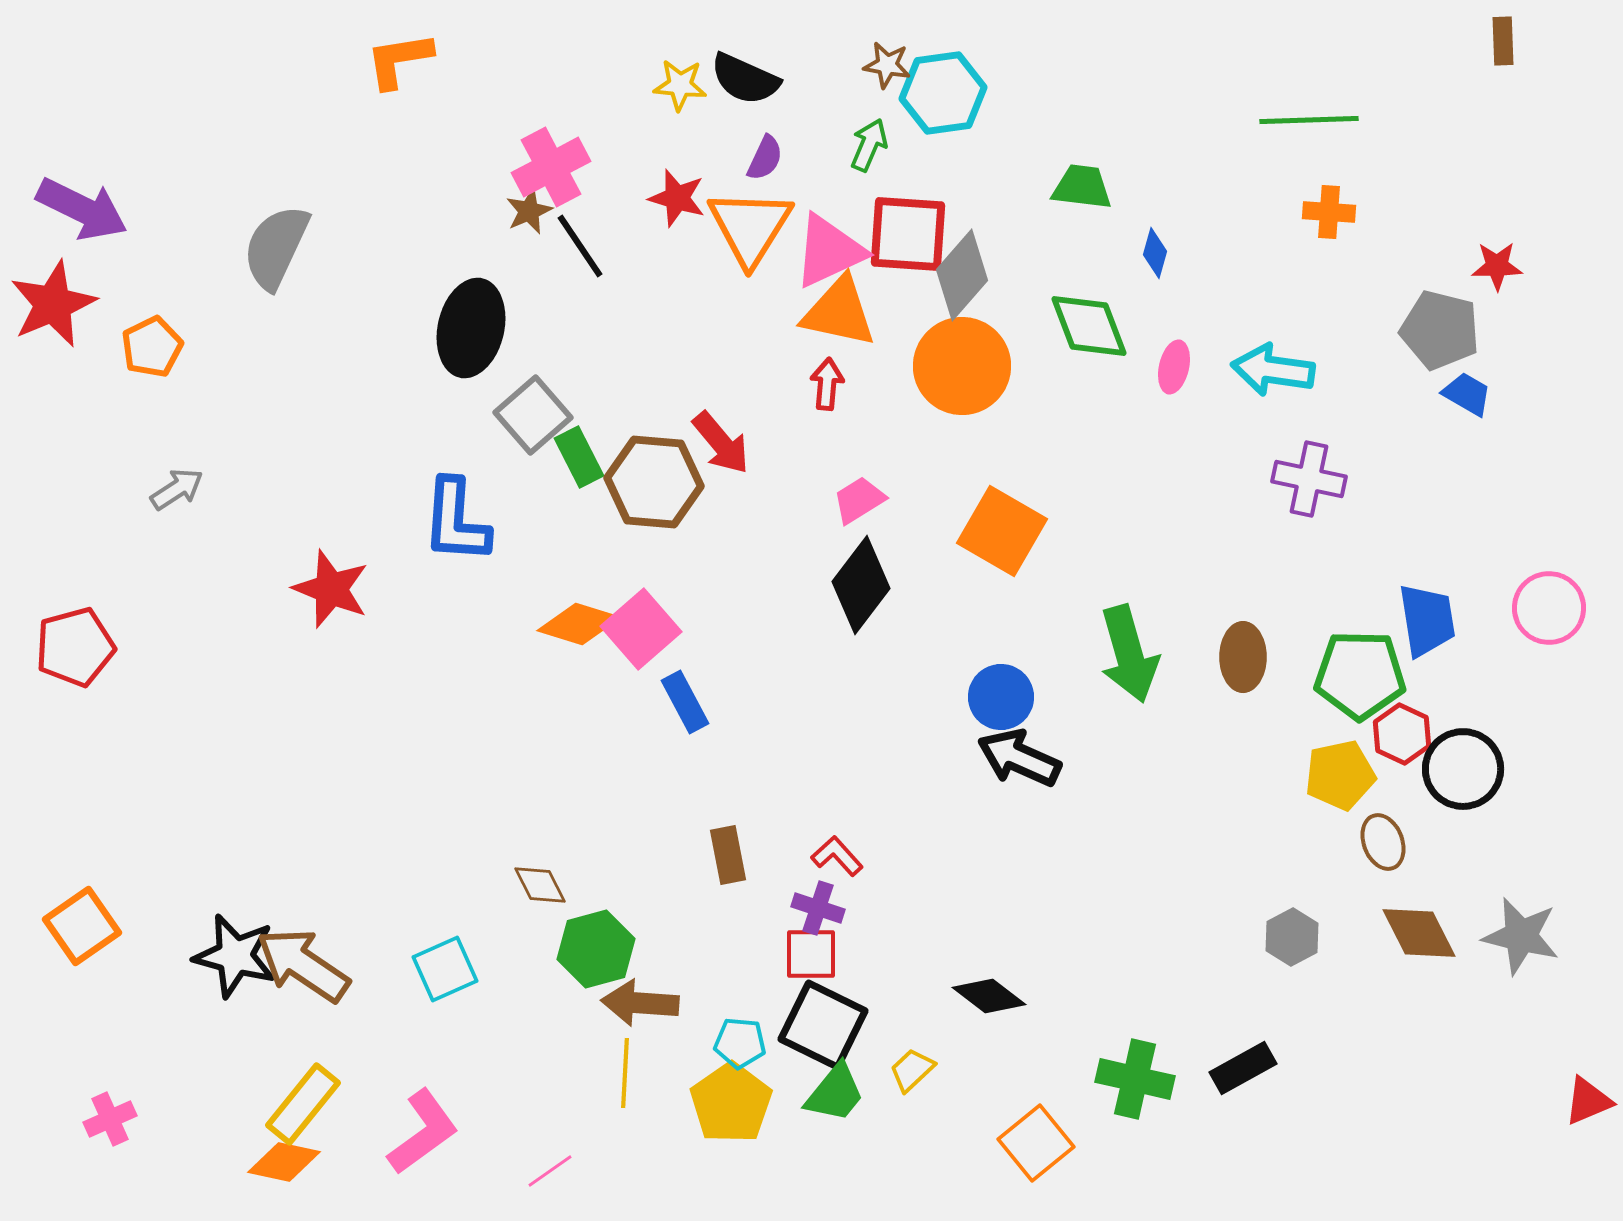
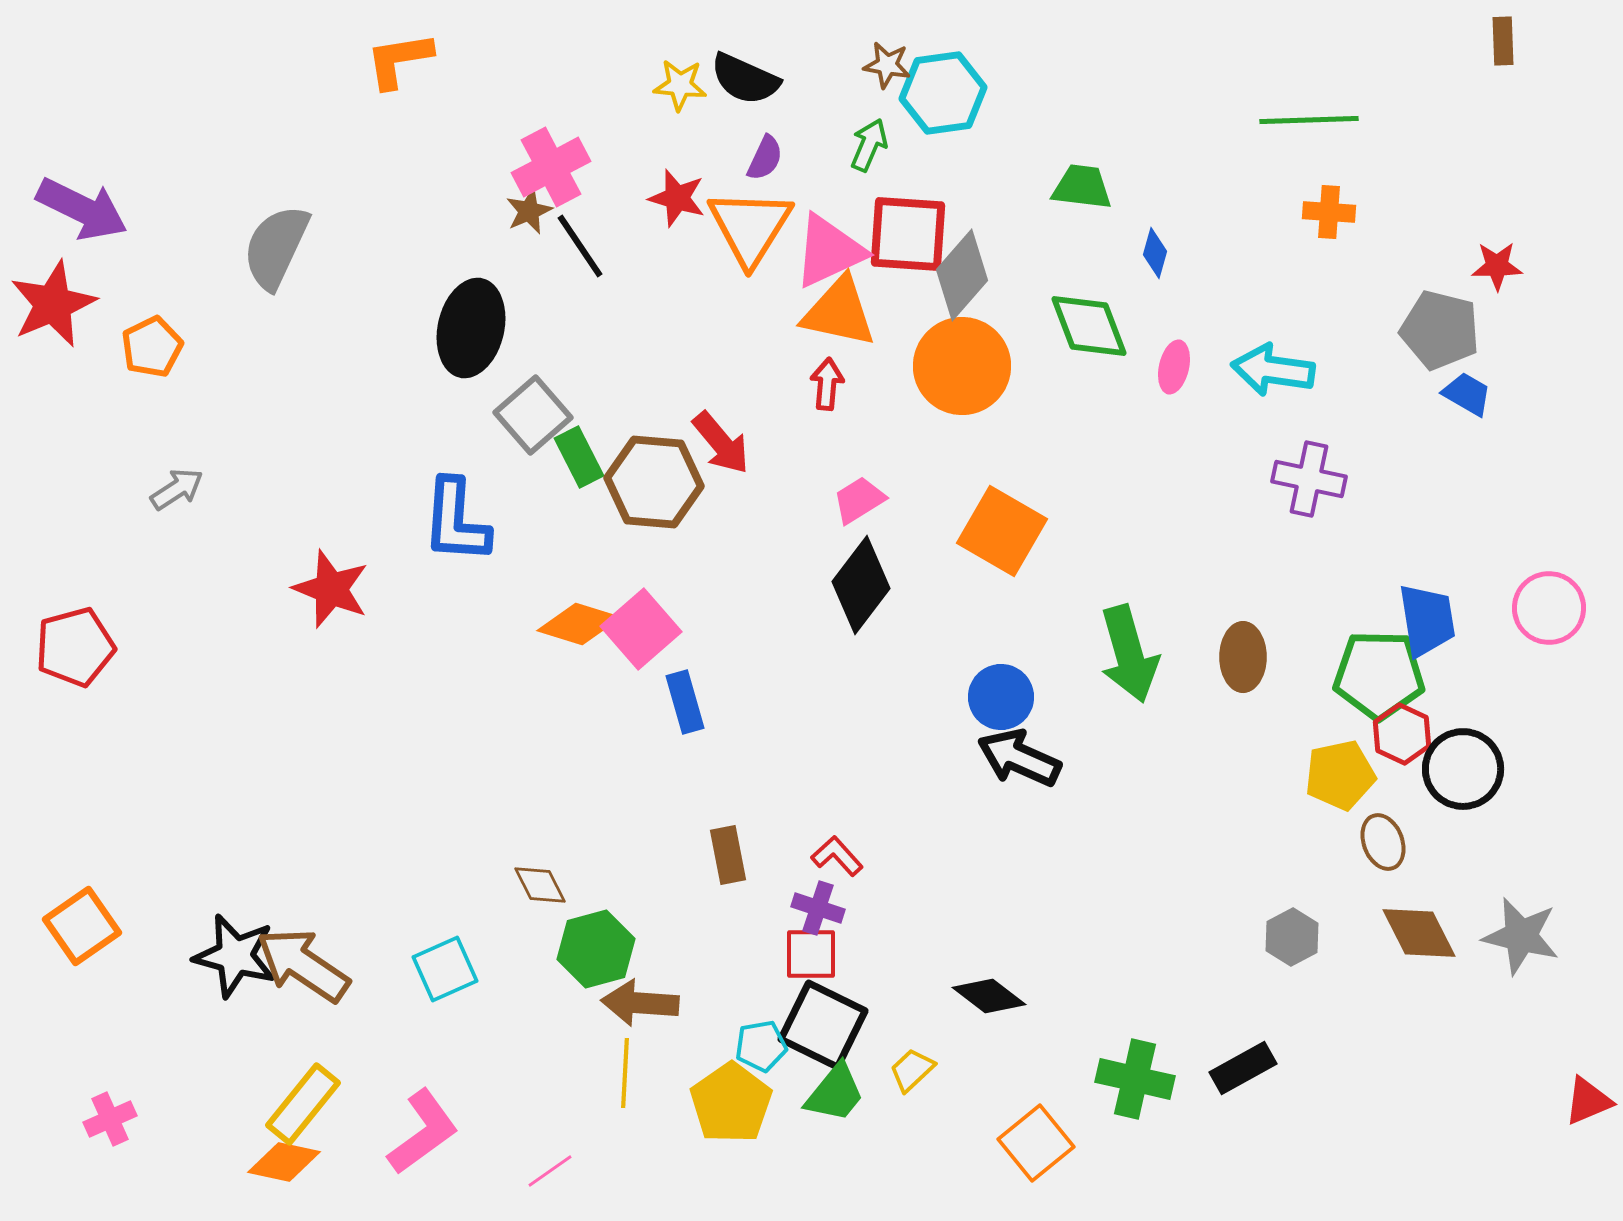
green pentagon at (1360, 675): moved 19 px right
blue rectangle at (685, 702): rotated 12 degrees clockwise
cyan pentagon at (740, 1043): moved 21 px right, 3 px down; rotated 15 degrees counterclockwise
